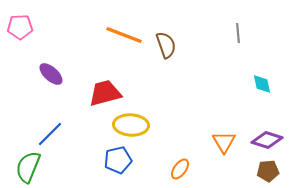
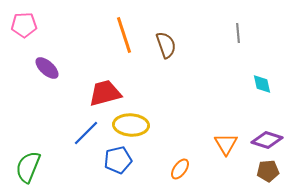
pink pentagon: moved 4 px right, 2 px up
orange line: rotated 51 degrees clockwise
purple ellipse: moved 4 px left, 6 px up
blue line: moved 36 px right, 1 px up
orange triangle: moved 2 px right, 2 px down
